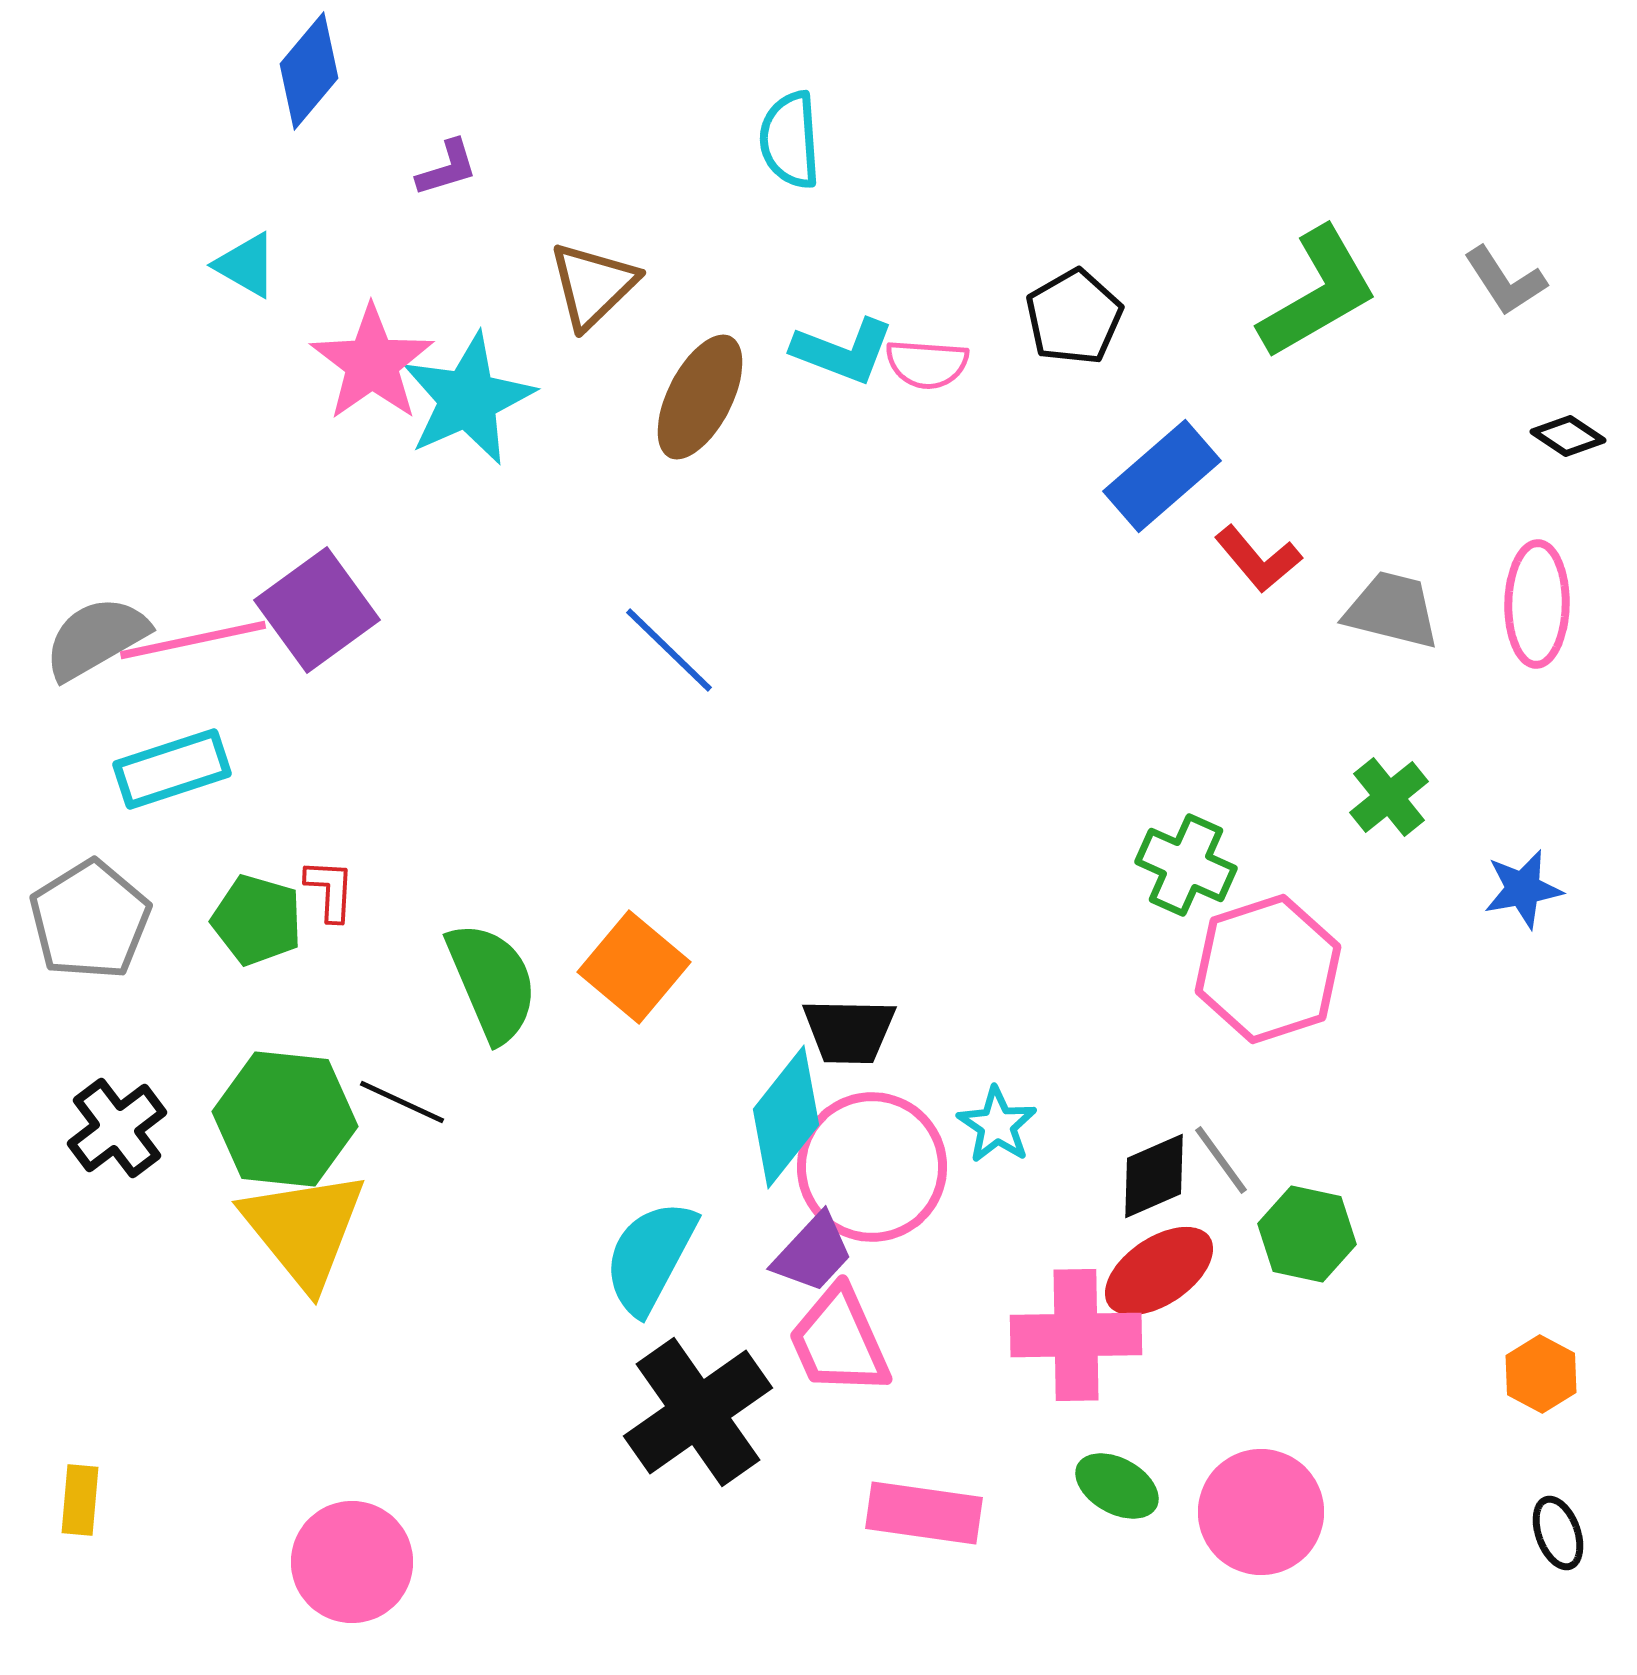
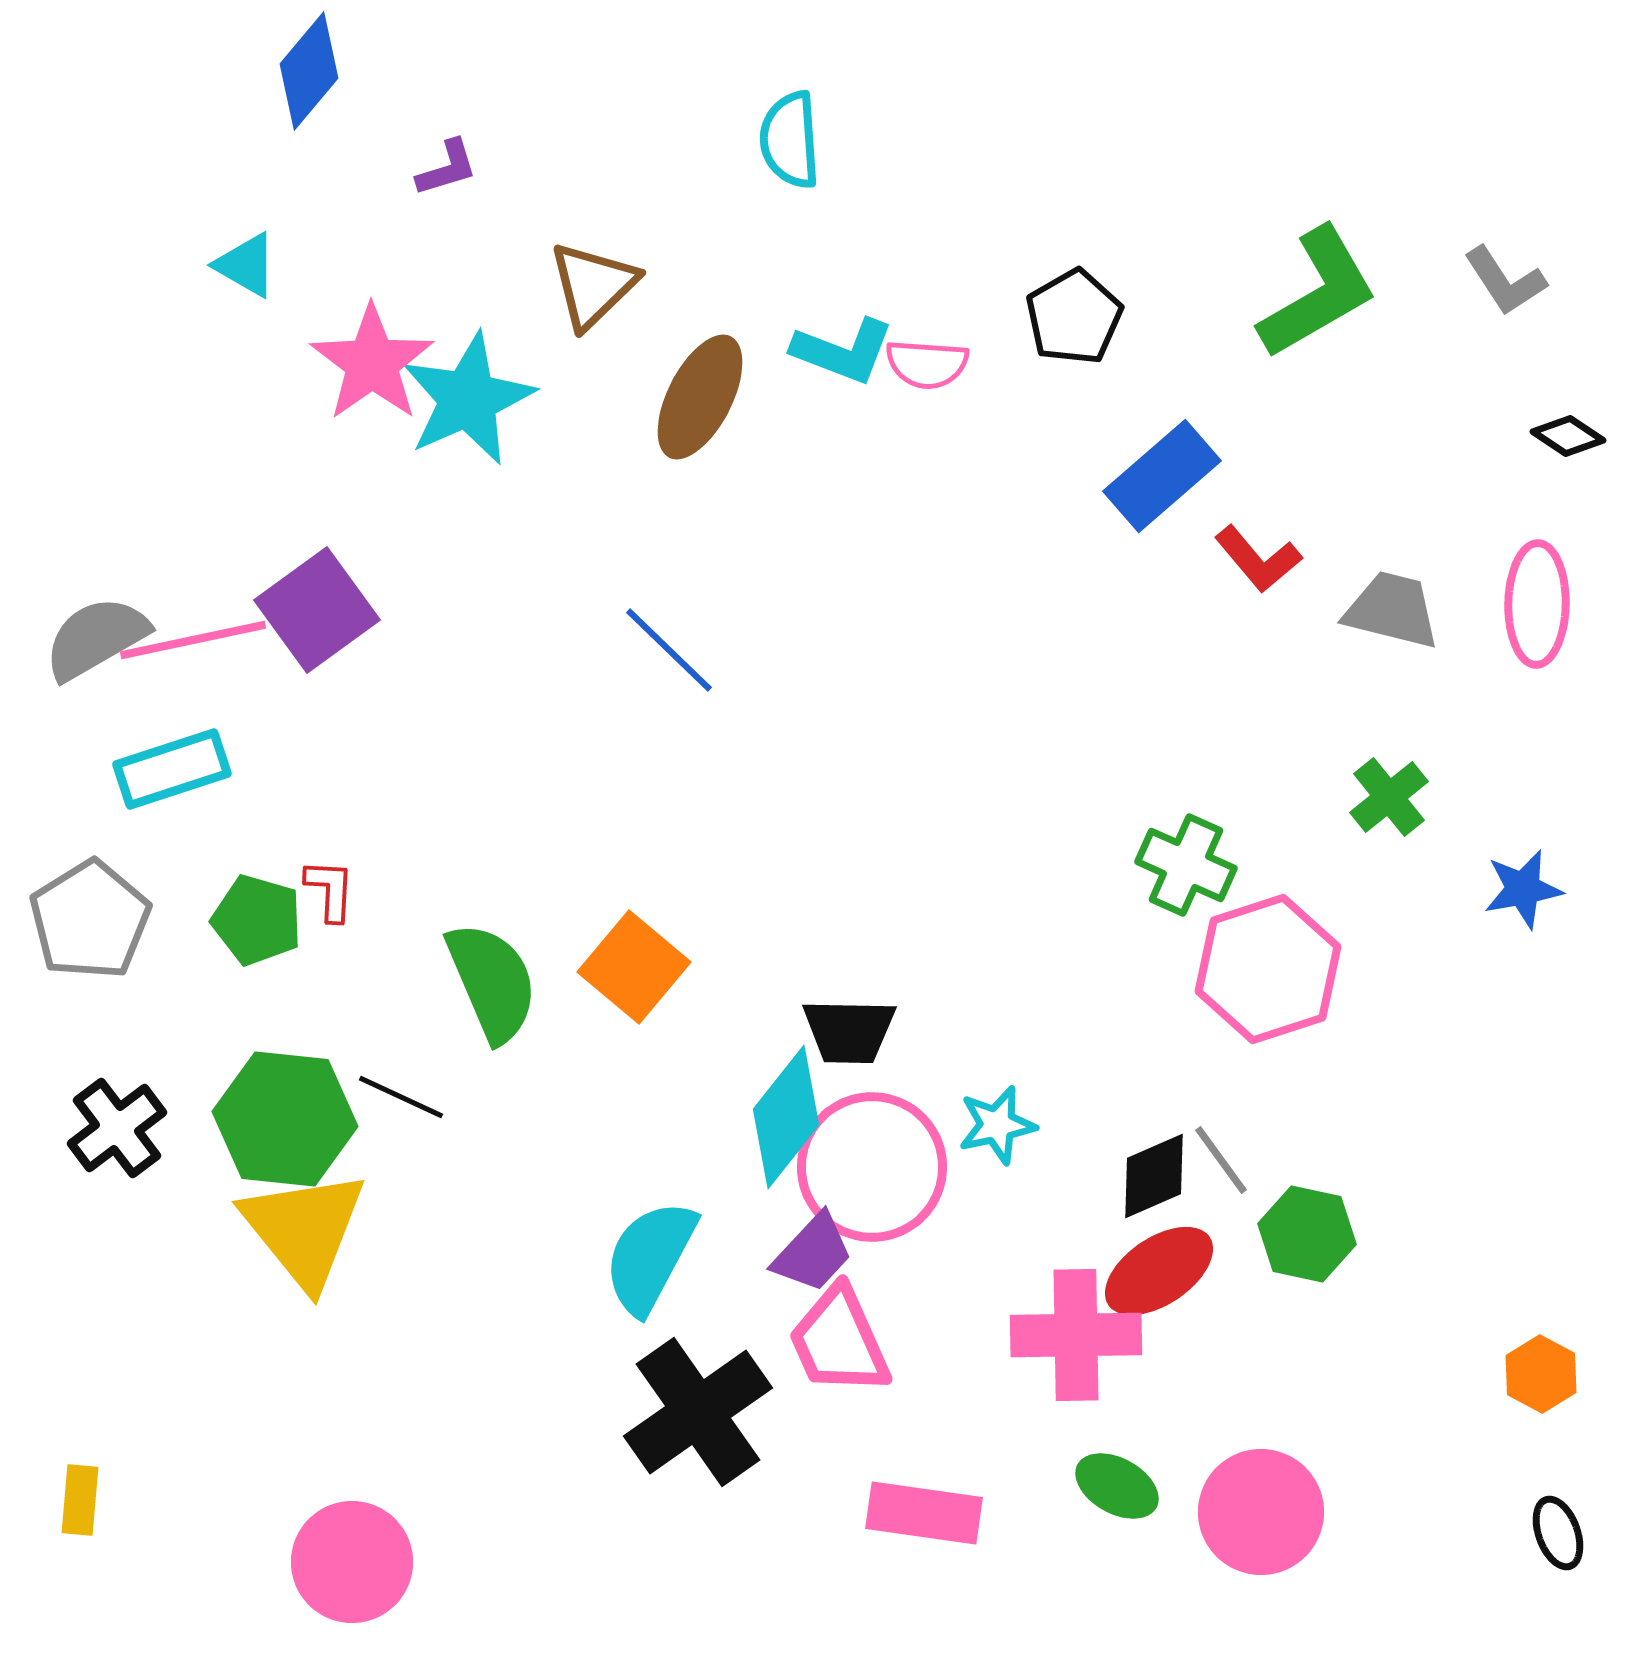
black line at (402, 1102): moved 1 px left, 5 px up
cyan star at (997, 1125): rotated 26 degrees clockwise
